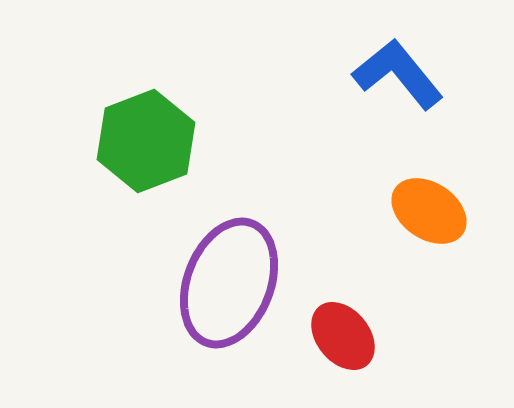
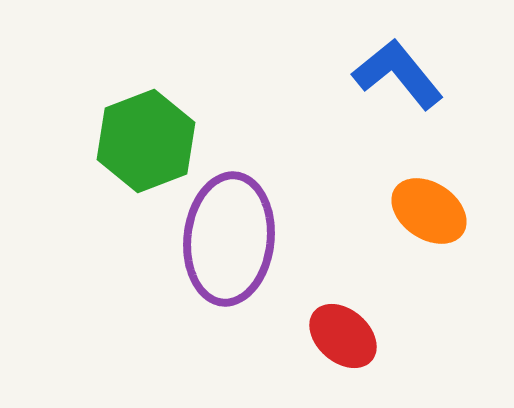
purple ellipse: moved 44 px up; rotated 15 degrees counterclockwise
red ellipse: rotated 10 degrees counterclockwise
